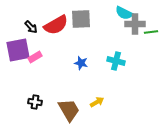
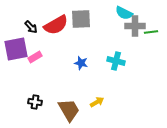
gray cross: moved 2 px down
purple square: moved 2 px left, 1 px up
